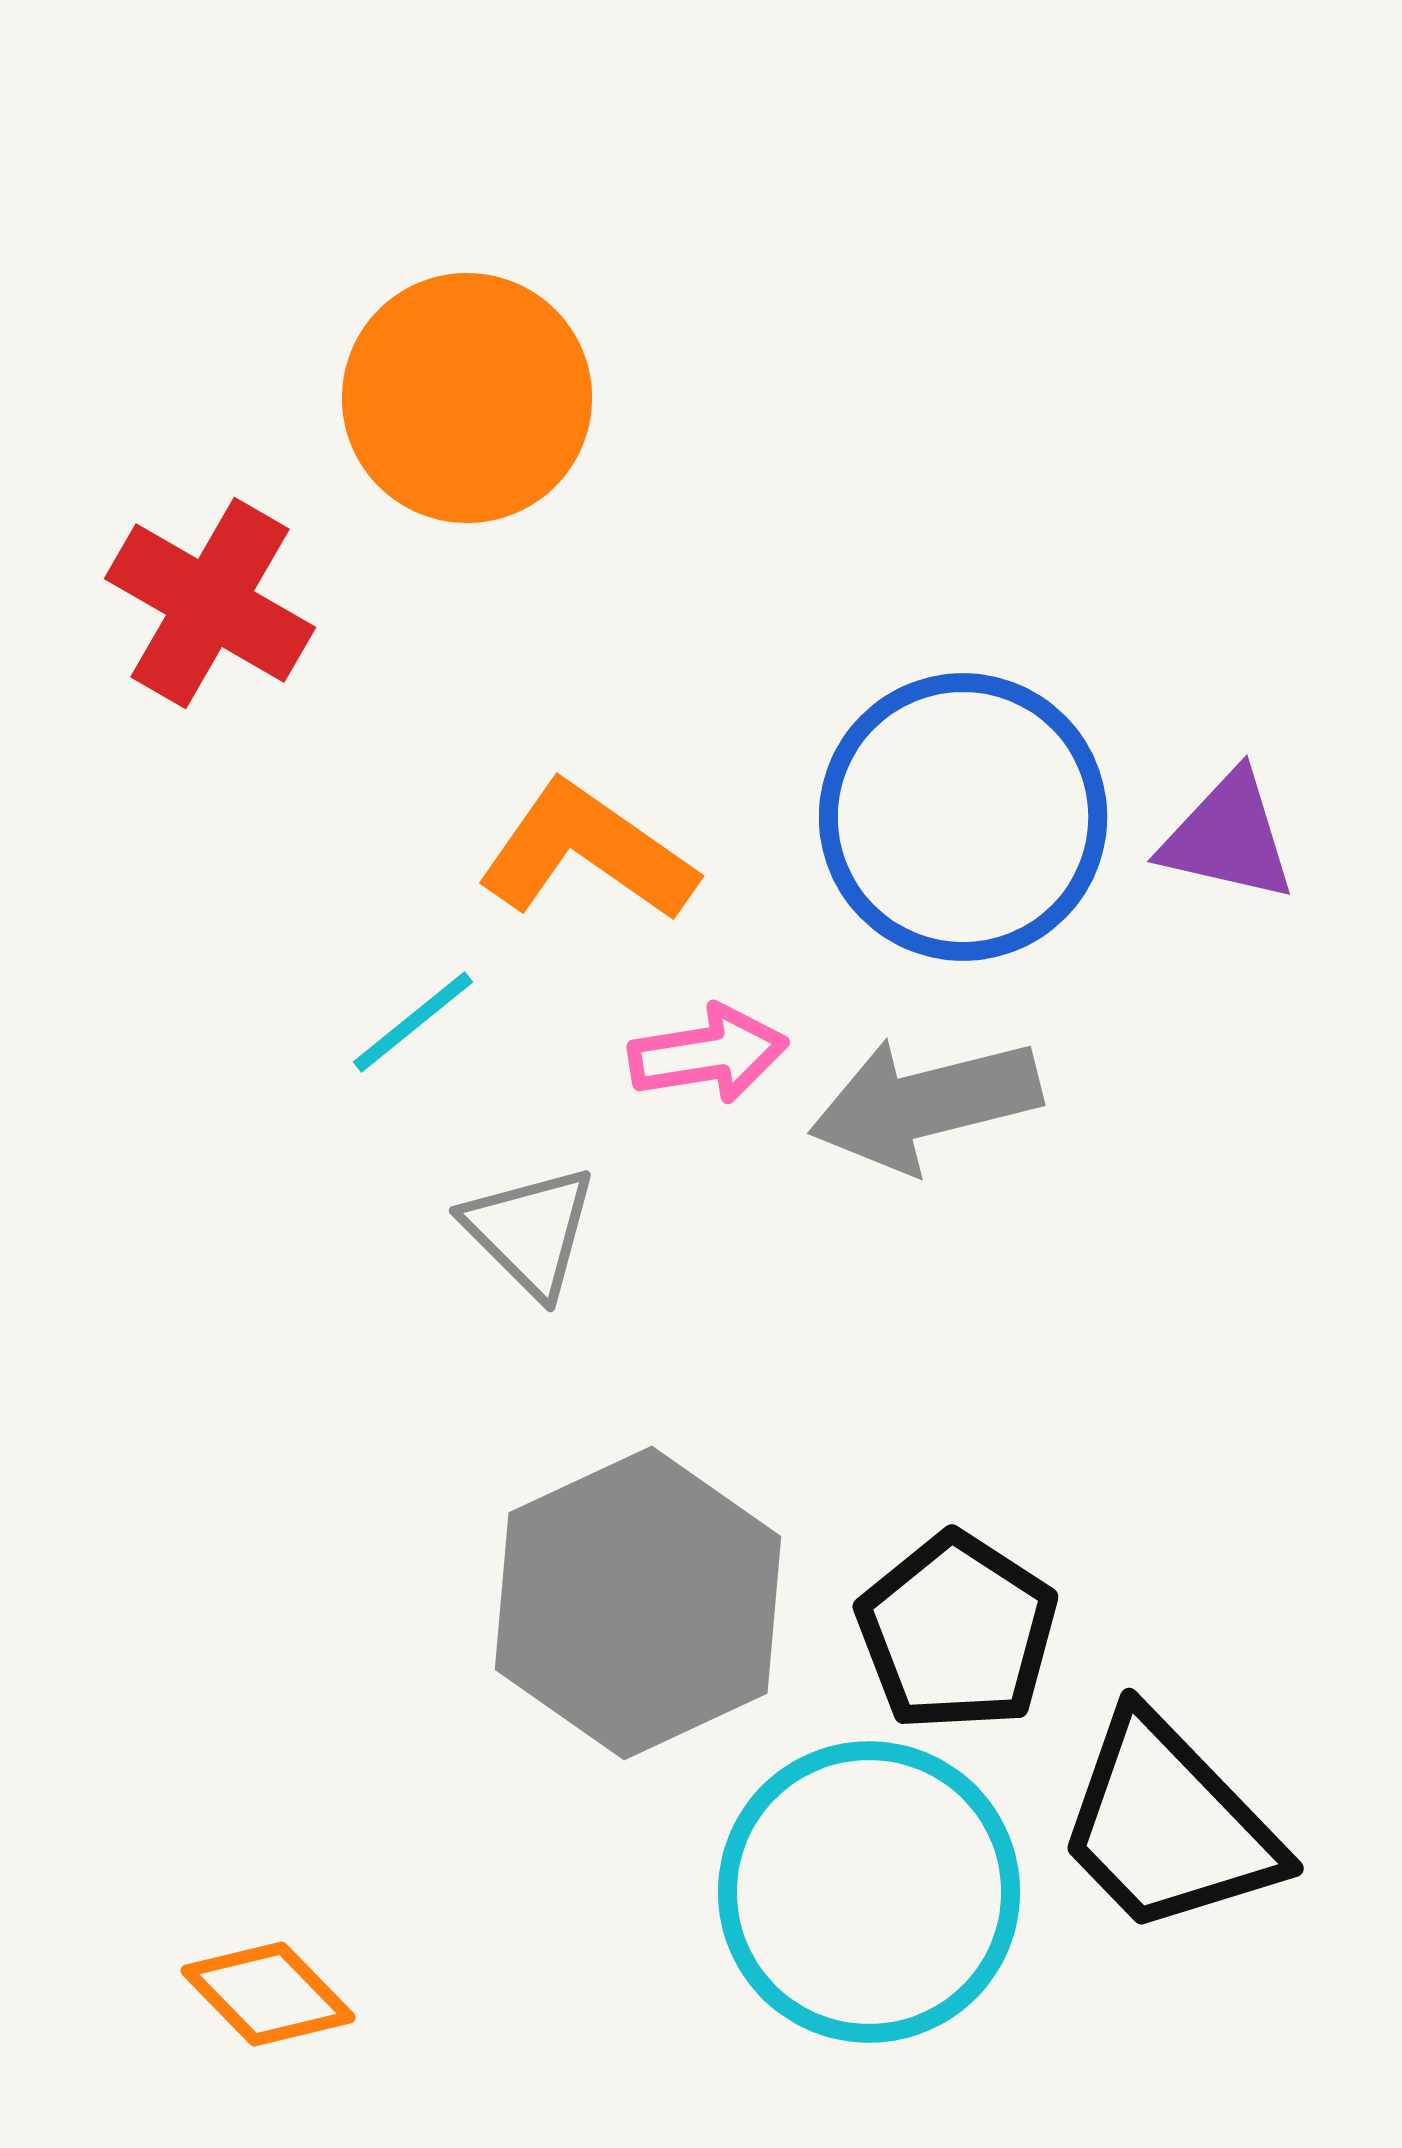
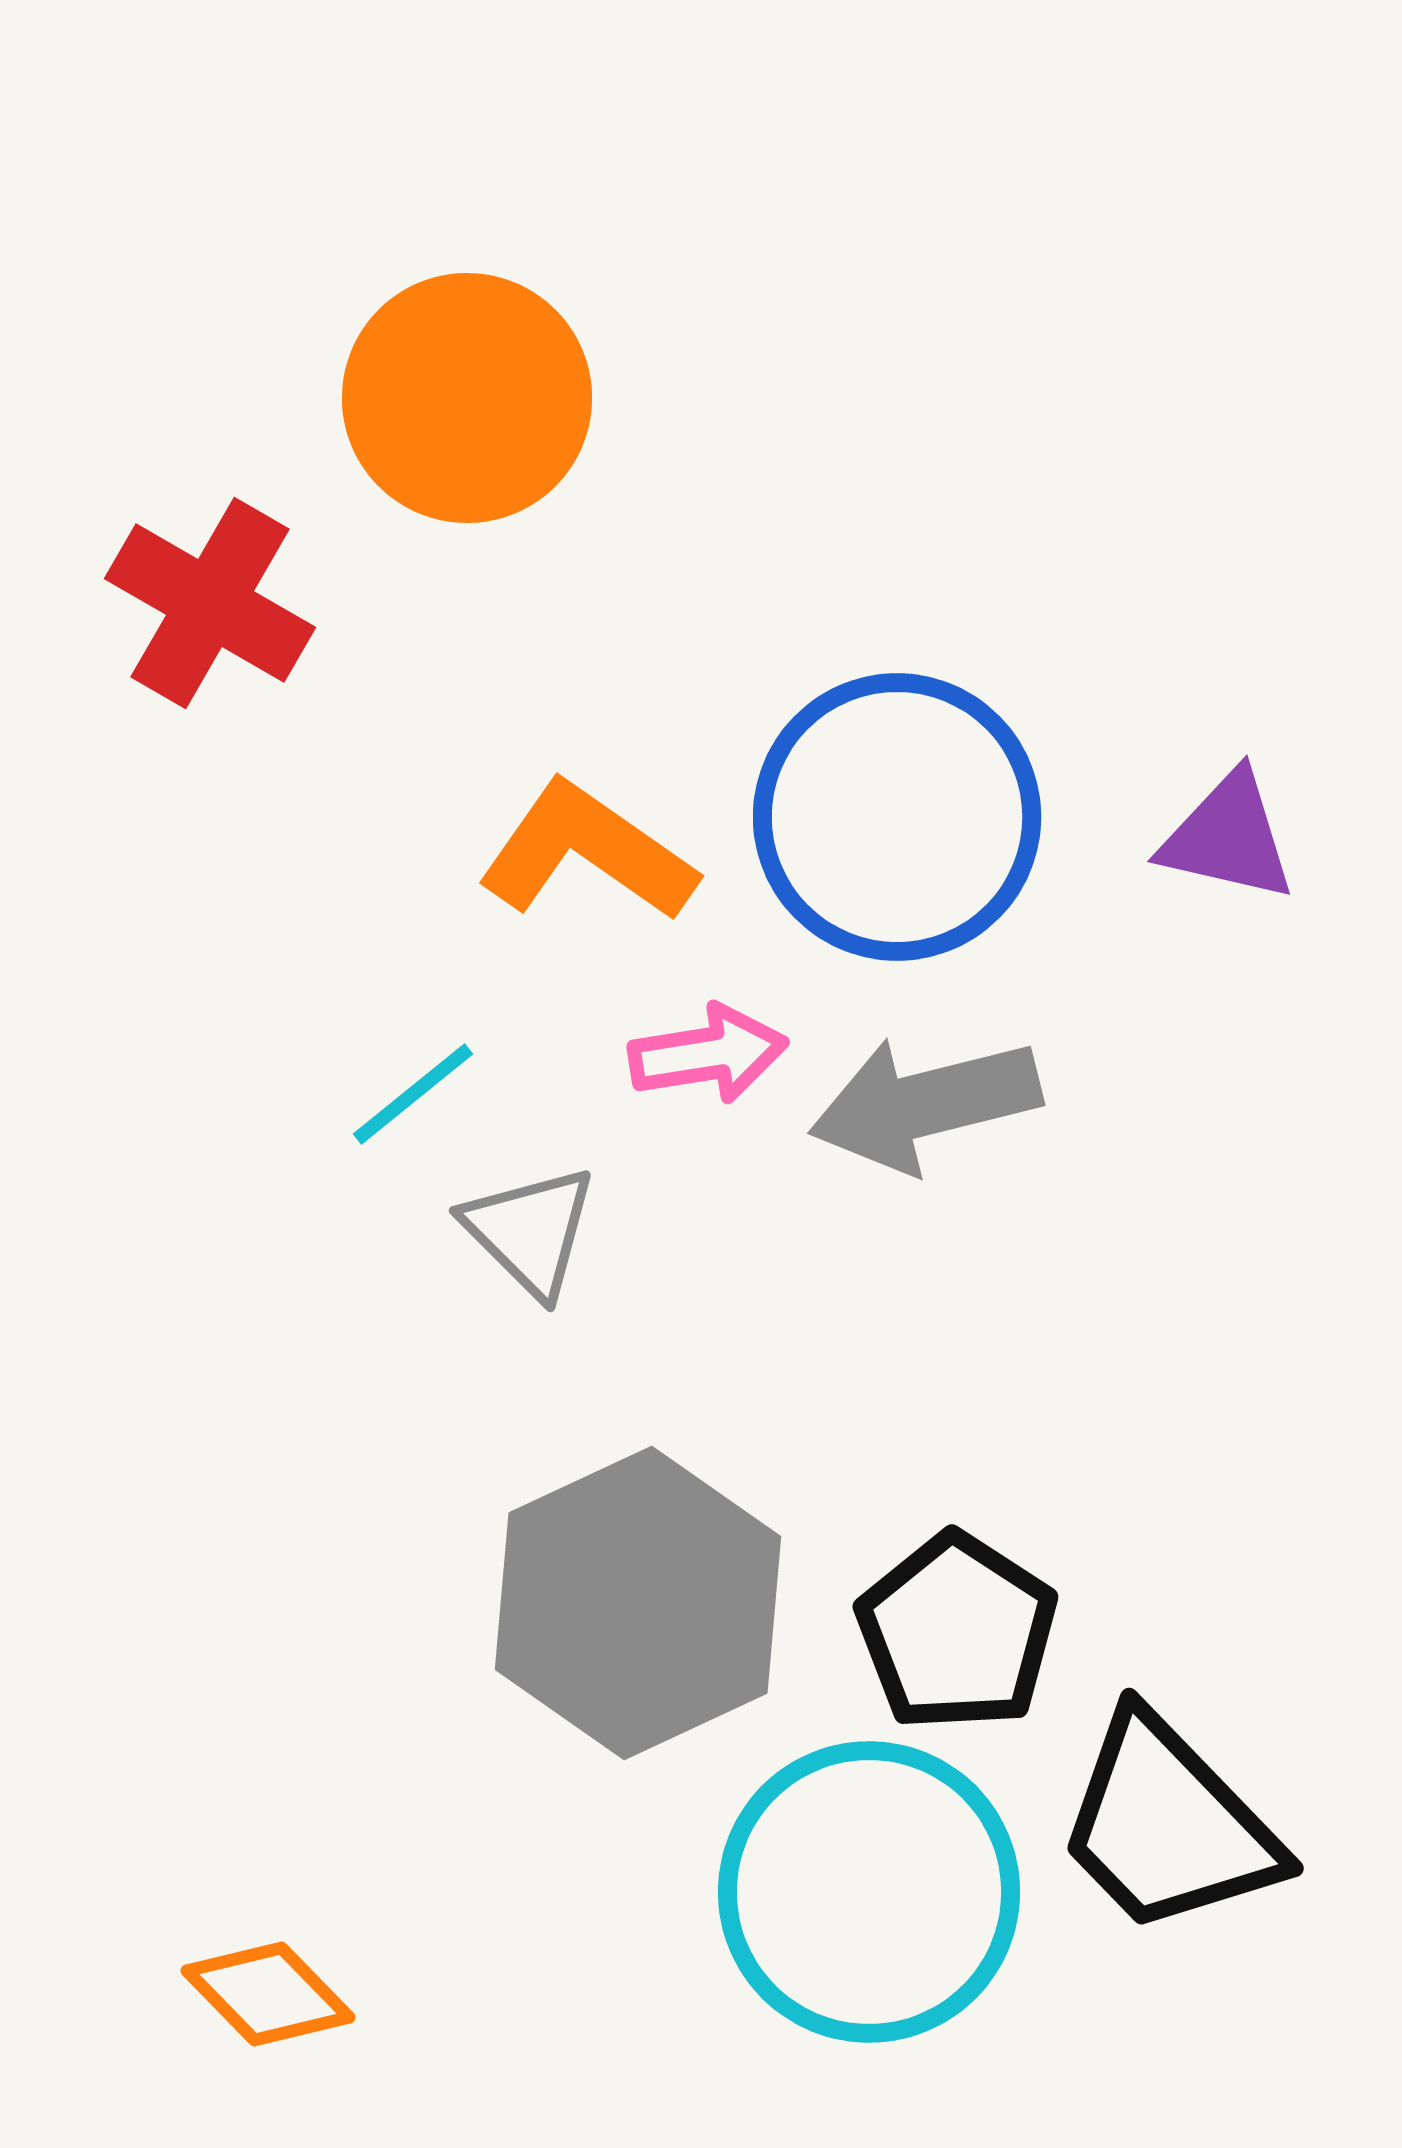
blue circle: moved 66 px left
cyan line: moved 72 px down
